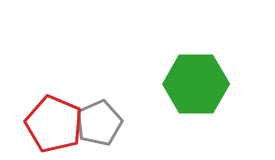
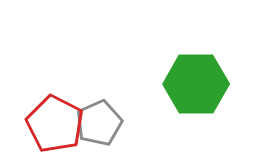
red pentagon: moved 1 px right; rotated 4 degrees clockwise
